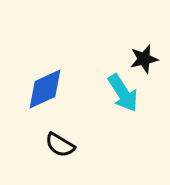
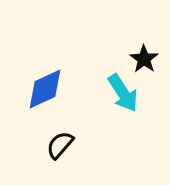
black star: rotated 24 degrees counterclockwise
black semicircle: rotated 100 degrees clockwise
